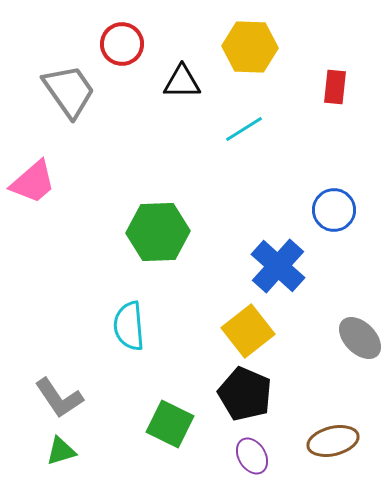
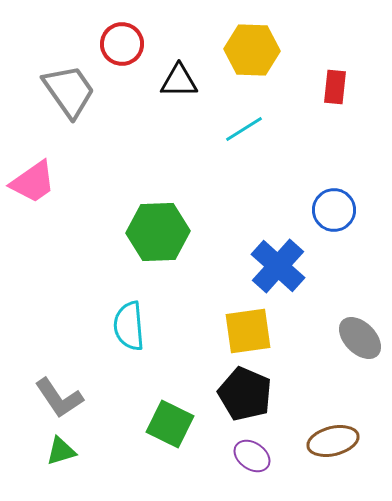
yellow hexagon: moved 2 px right, 3 px down
black triangle: moved 3 px left, 1 px up
pink trapezoid: rotated 6 degrees clockwise
yellow square: rotated 30 degrees clockwise
purple ellipse: rotated 24 degrees counterclockwise
